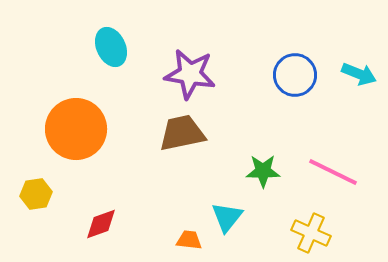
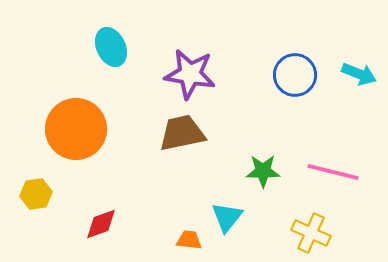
pink line: rotated 12 degrees counterclockwise
